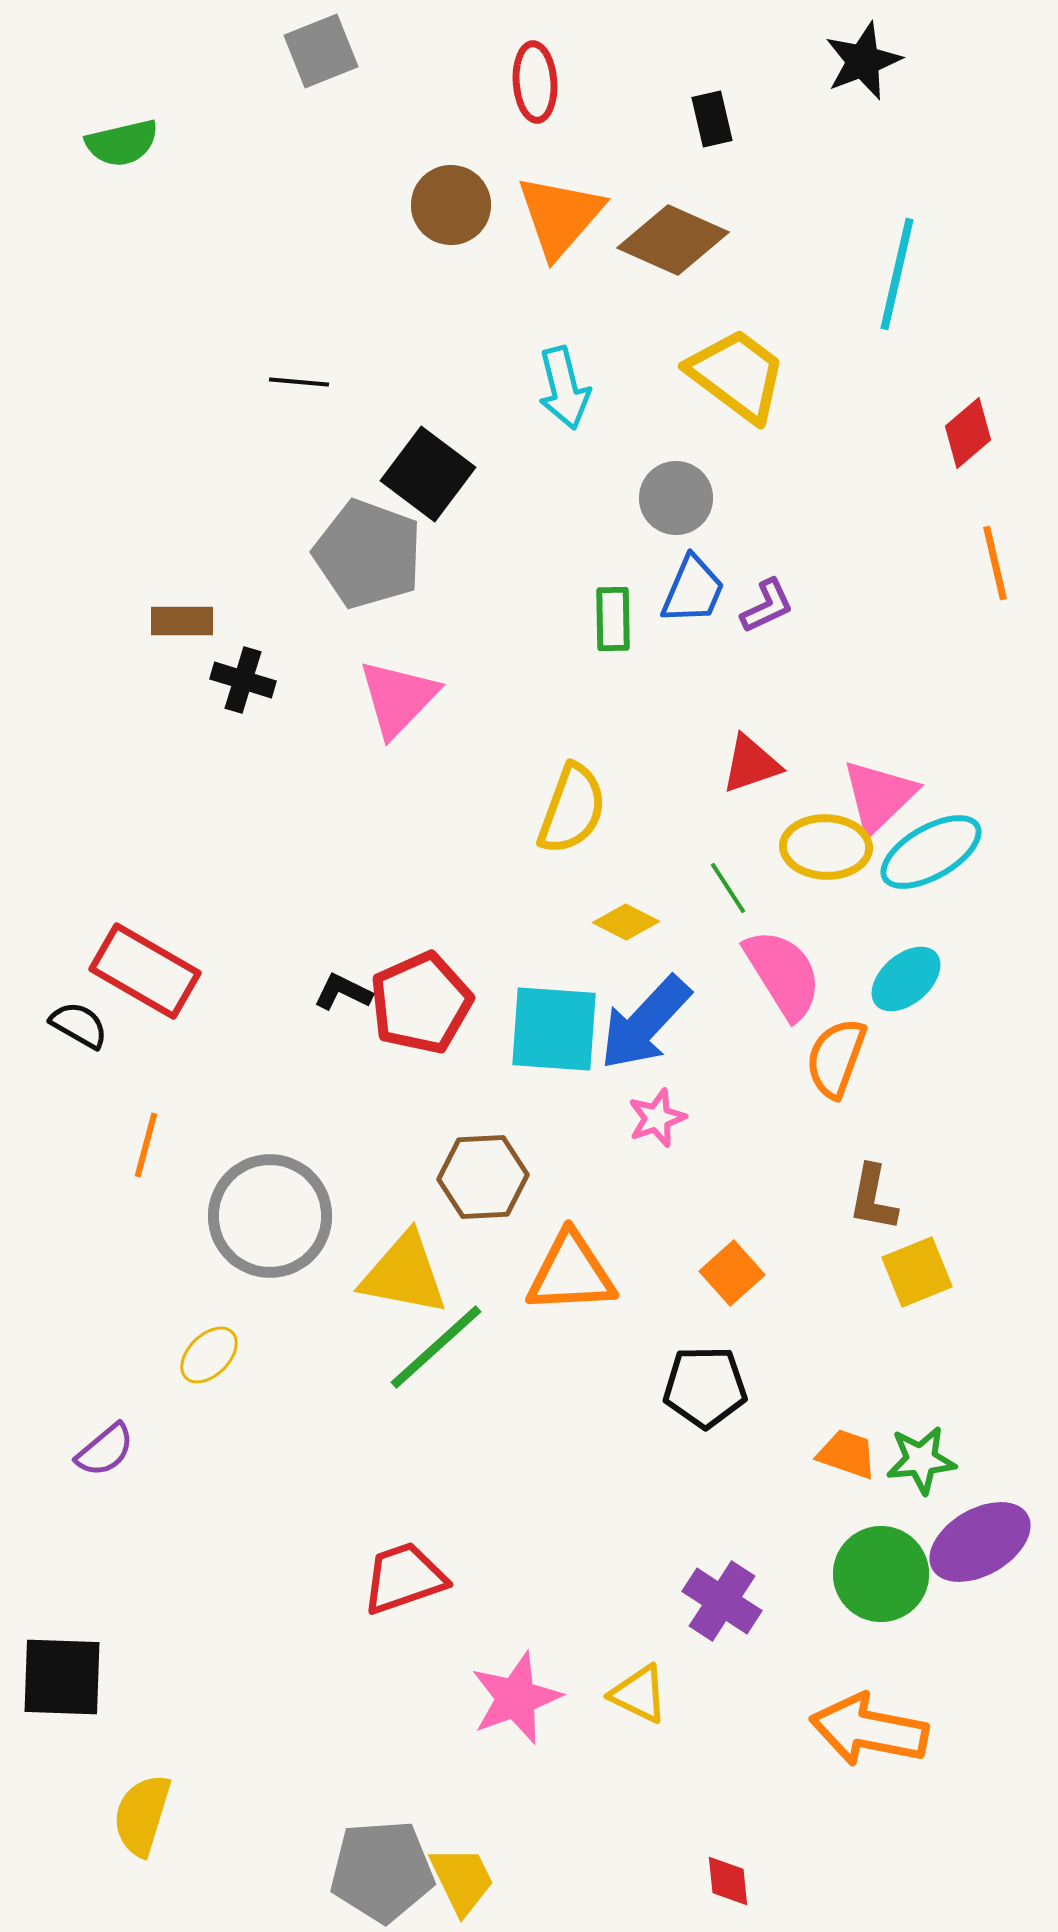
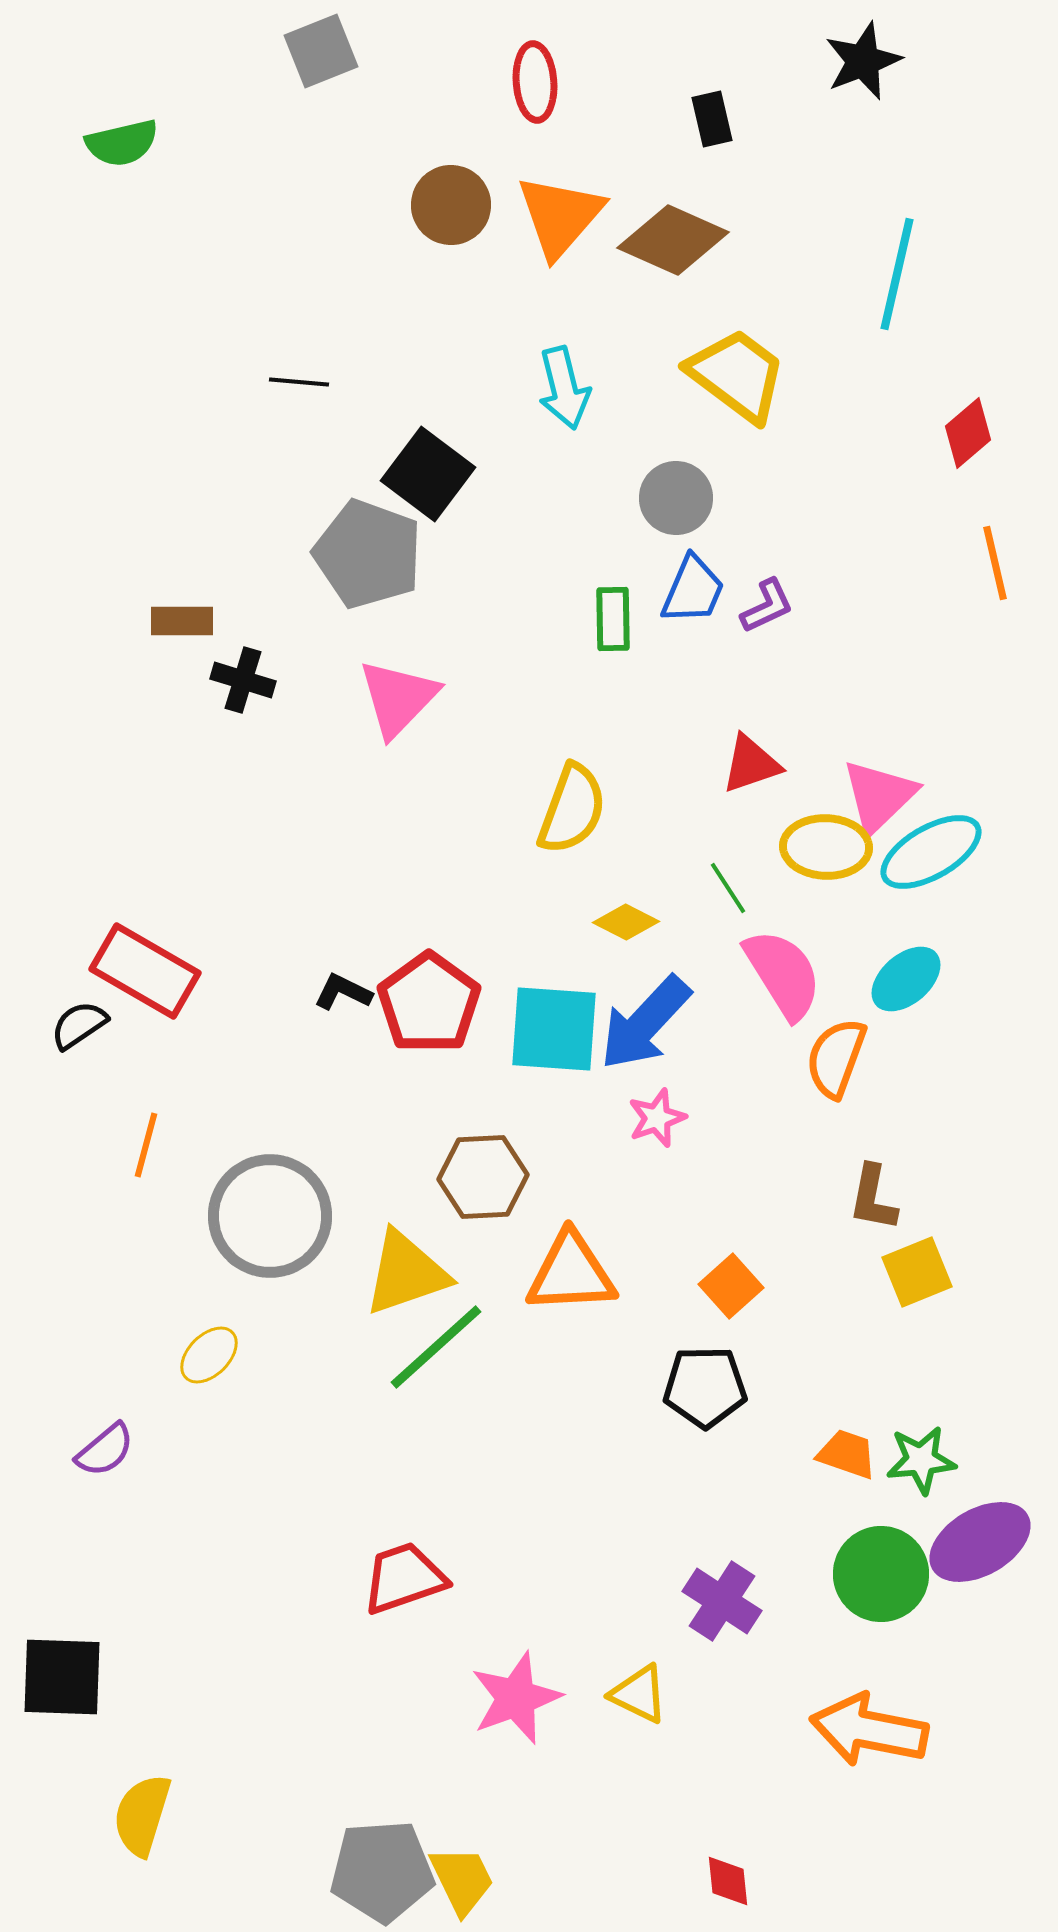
red pentagon at (421, 1003): moved 8 px right; rotated 12 degrees counterclockwise
black semicircle at (79, 1025): rotated 64 degrees counterclockwise
orange square at (732, 1273): moved 1 px left, 13 px down
yellow triangle at (404, 1274): moved 2 px right, 1 px up; rotated 30 degrees counterclockwise
